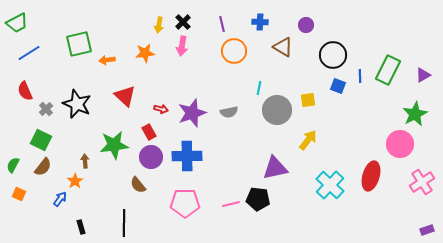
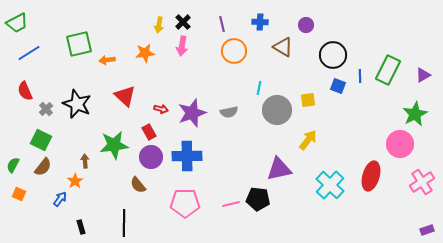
purple triangle at (275, 168): moved 4 px right, 1 px down
